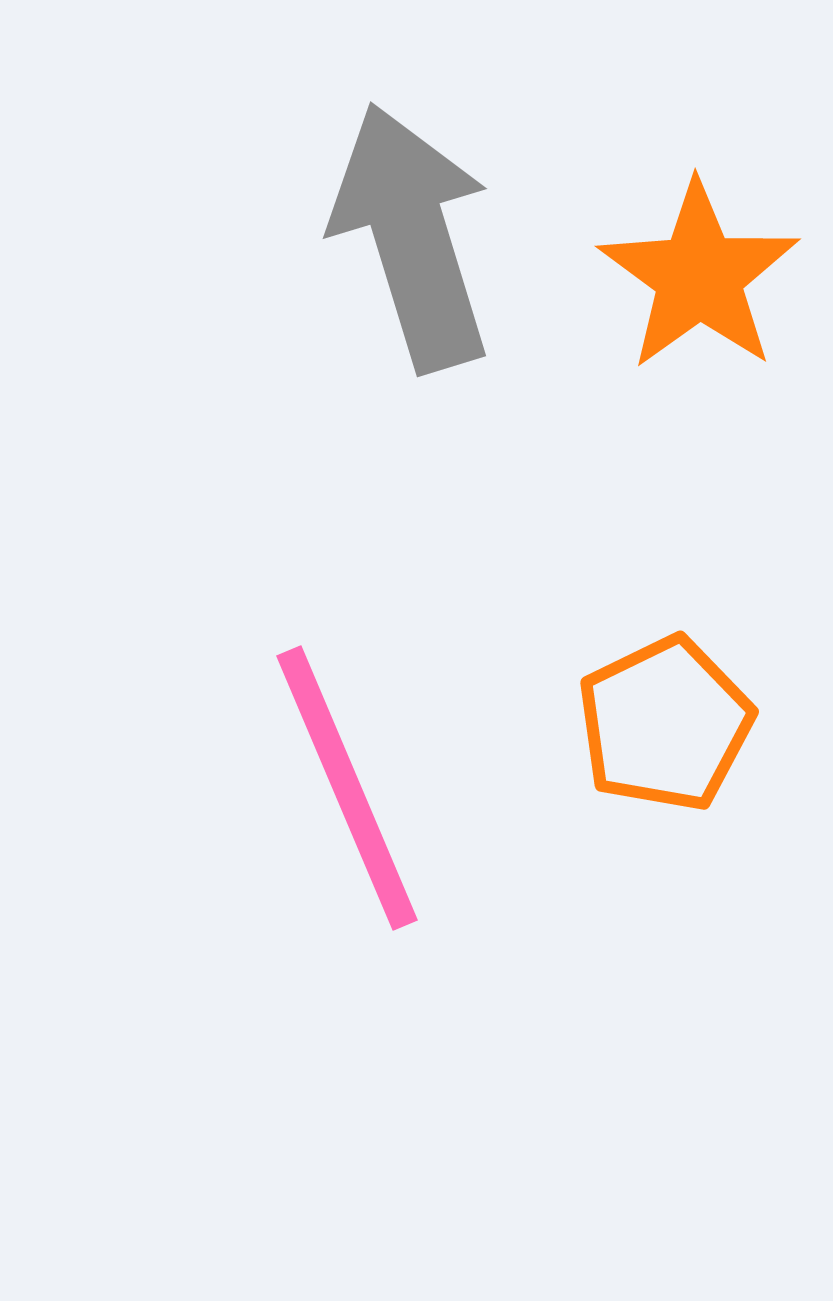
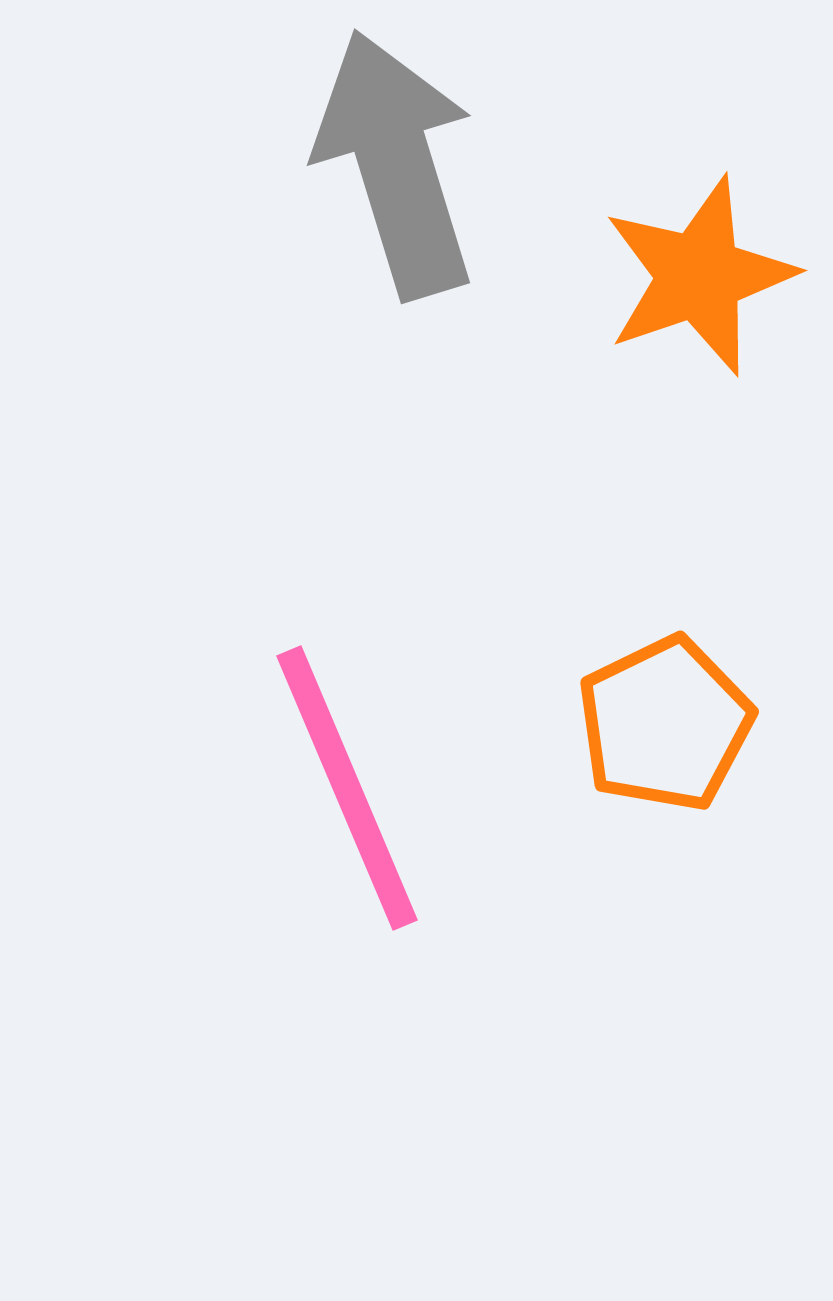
gray arrow: moved 16 px left, 73 px up
orange star: rotated 17 degrees clockwise
